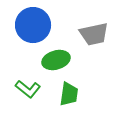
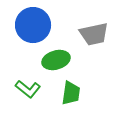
green trapezoid: moved 2 px right, 1 px up
